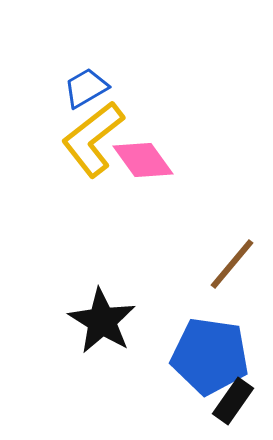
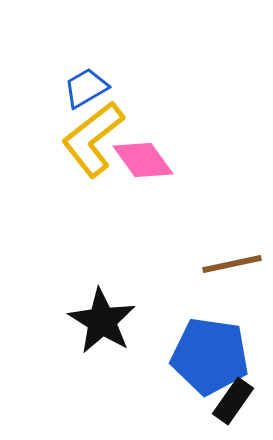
brown line: rotated 38 degrees clockwise
